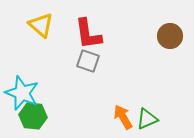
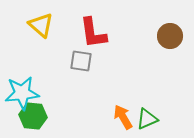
red L-shape: moved 5 px right, 1 px up
gray square: moved 7 px left; rotated 10 degrees counterclockwise
cyan star: rotated 28 degrees counterclockwise
